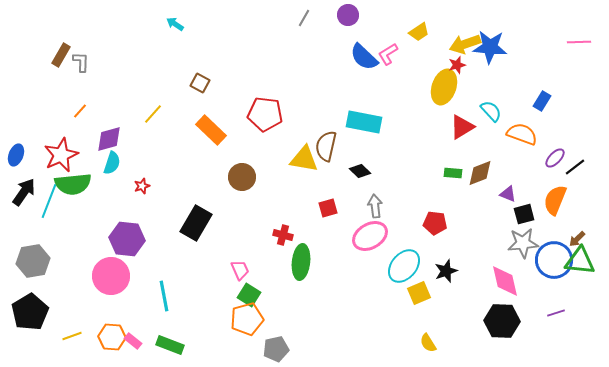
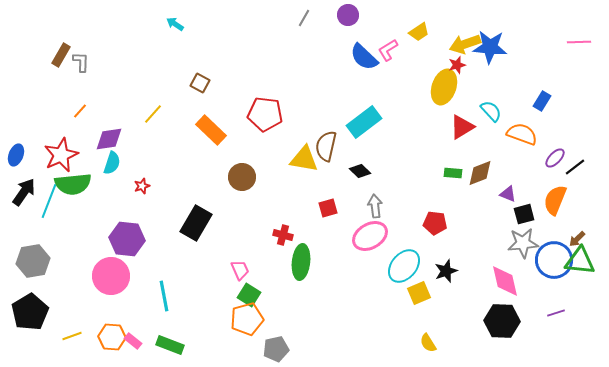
pink L-shape at (388, 54): moved 4 px up
cyan rectangle at (364, 122): rotated 48 degrees counterclockwise
purple diamond at (109, 139): rotated 8 degrees clockwise
